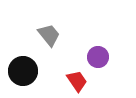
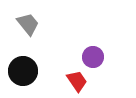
gray trapezoid: moved 21 px left, 11 px up
purple circle: moved 5 px left
